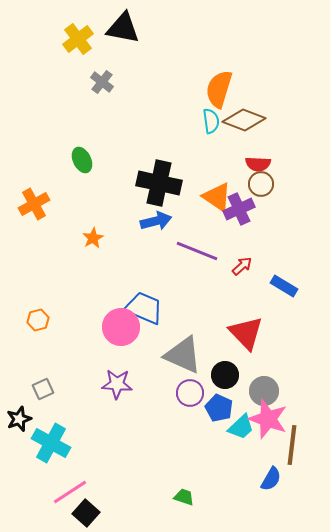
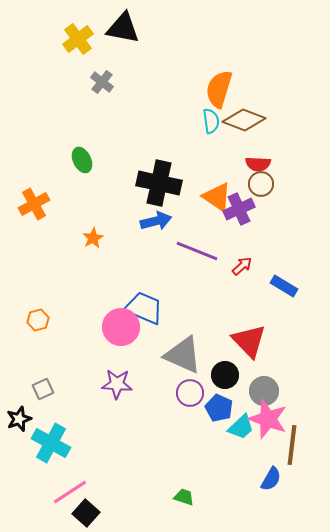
red triangle: moved 3 px right, 8 px down
